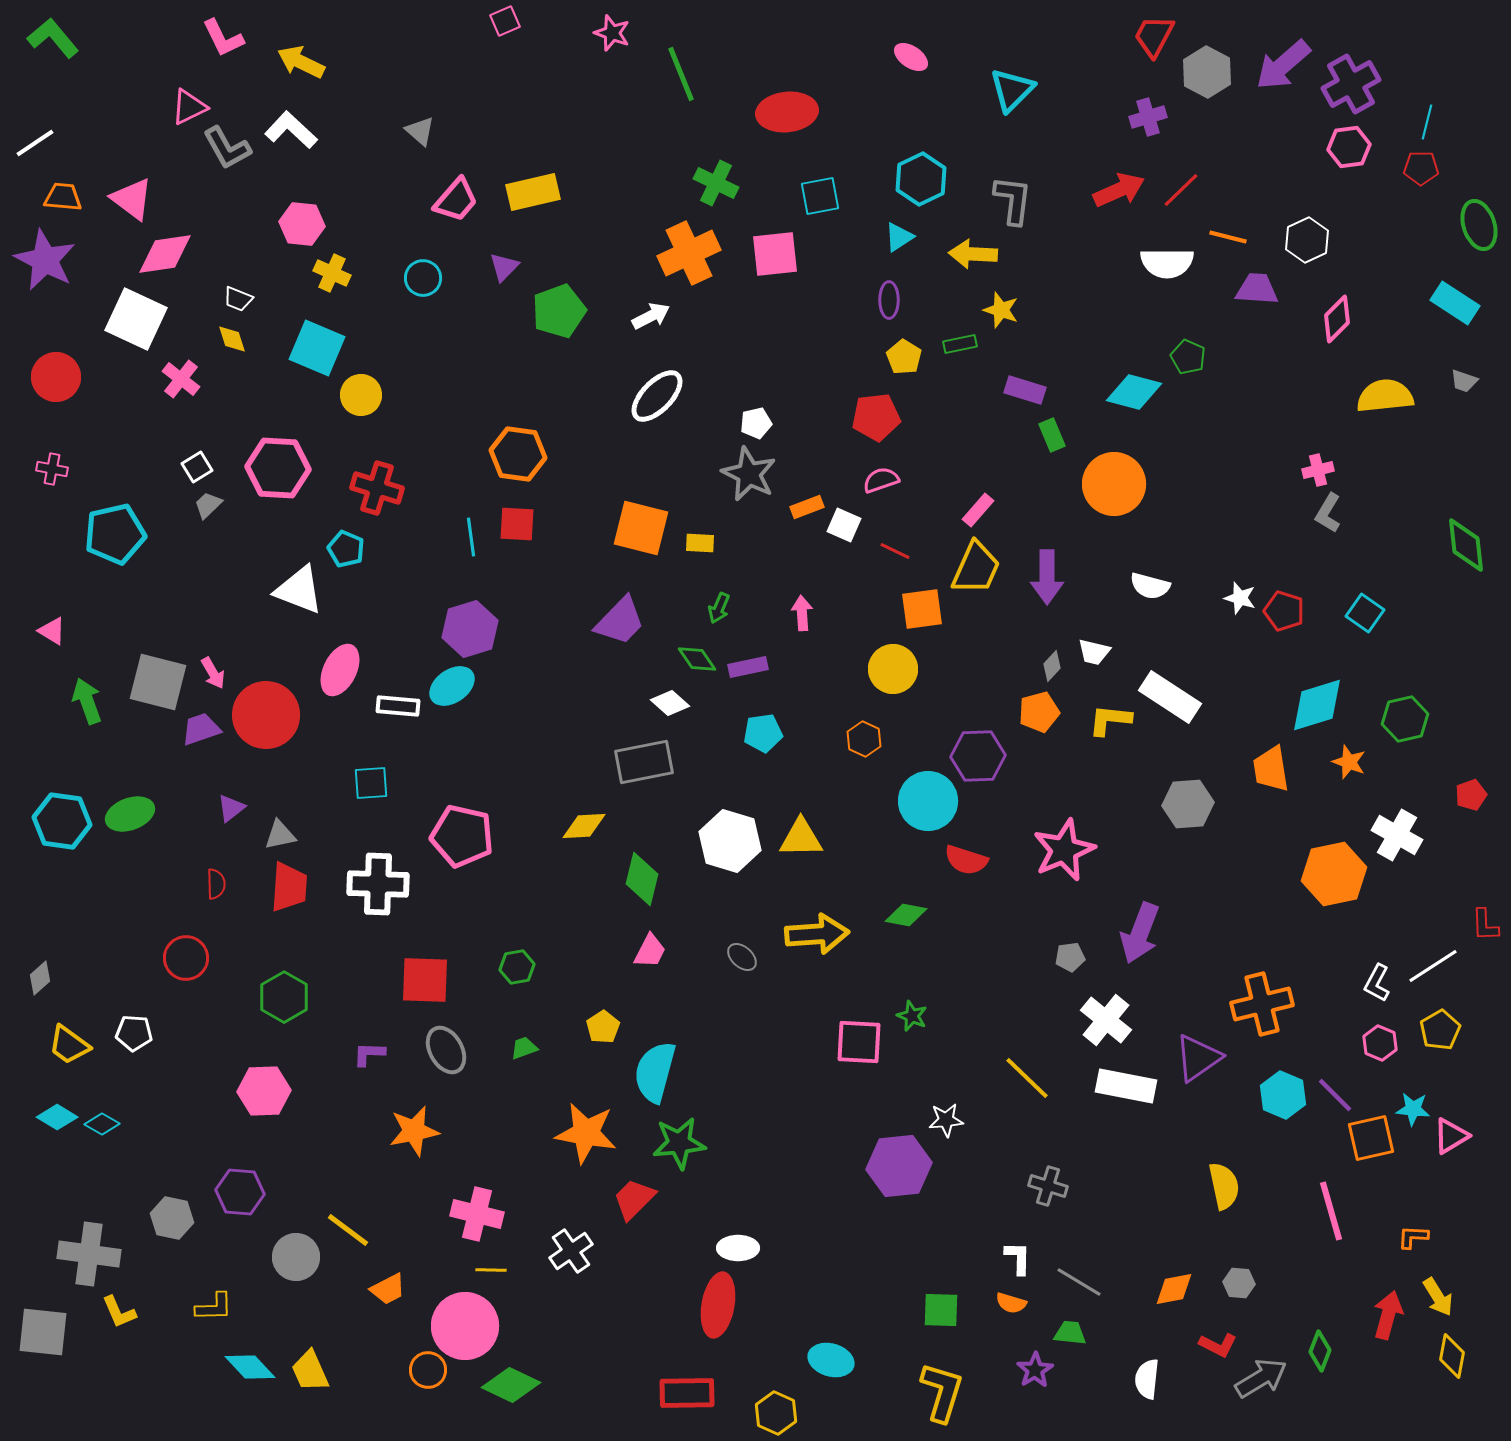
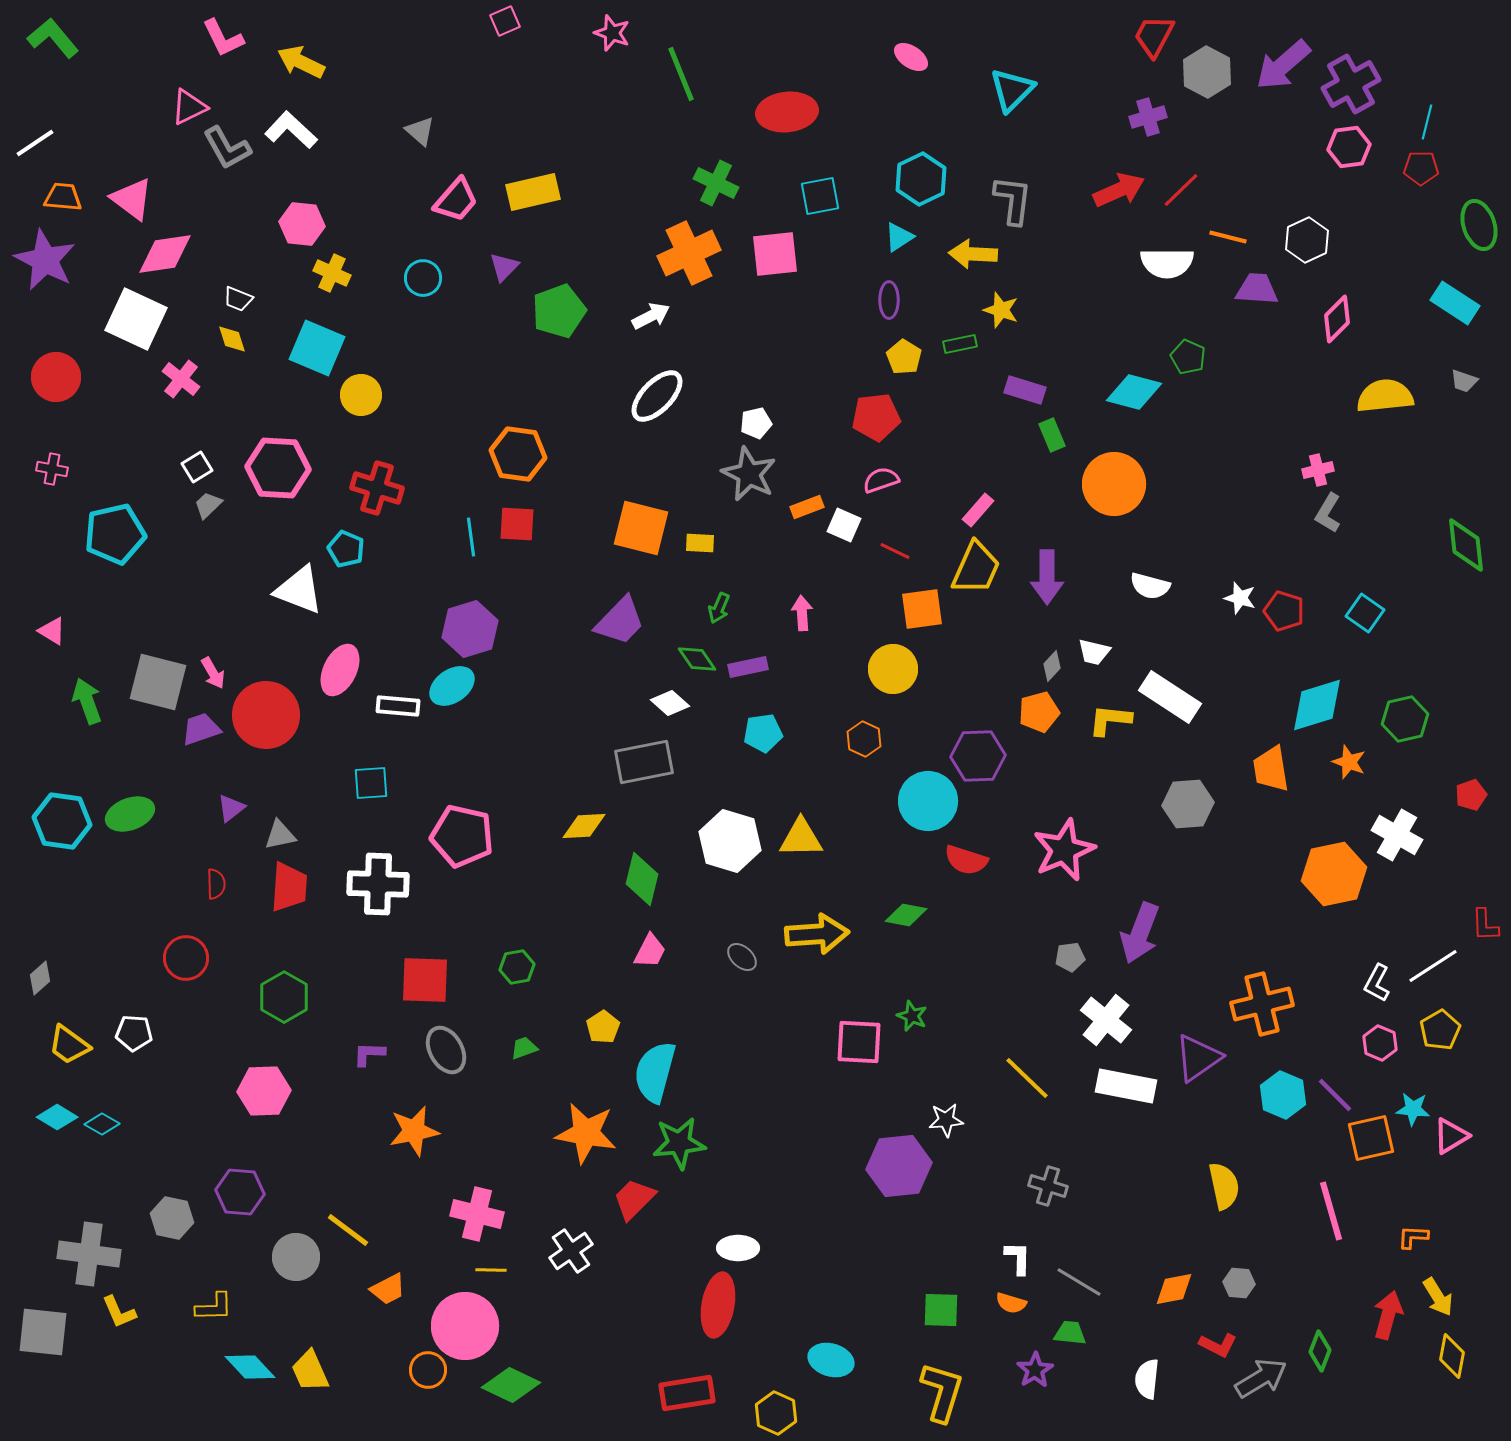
red rectangle at (687, 1393): rotated 8 degrees counterclockwise
